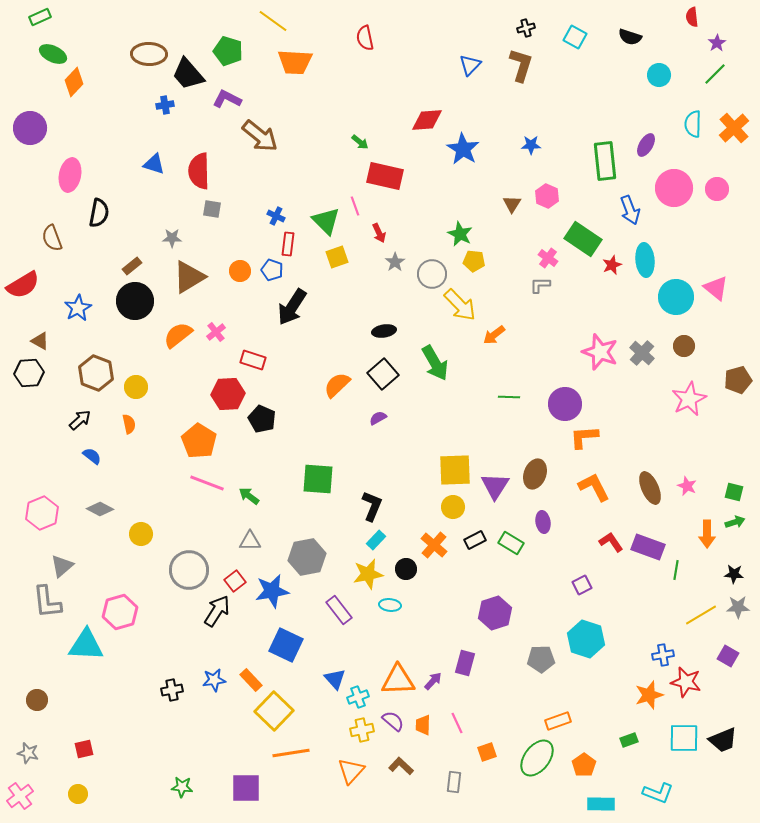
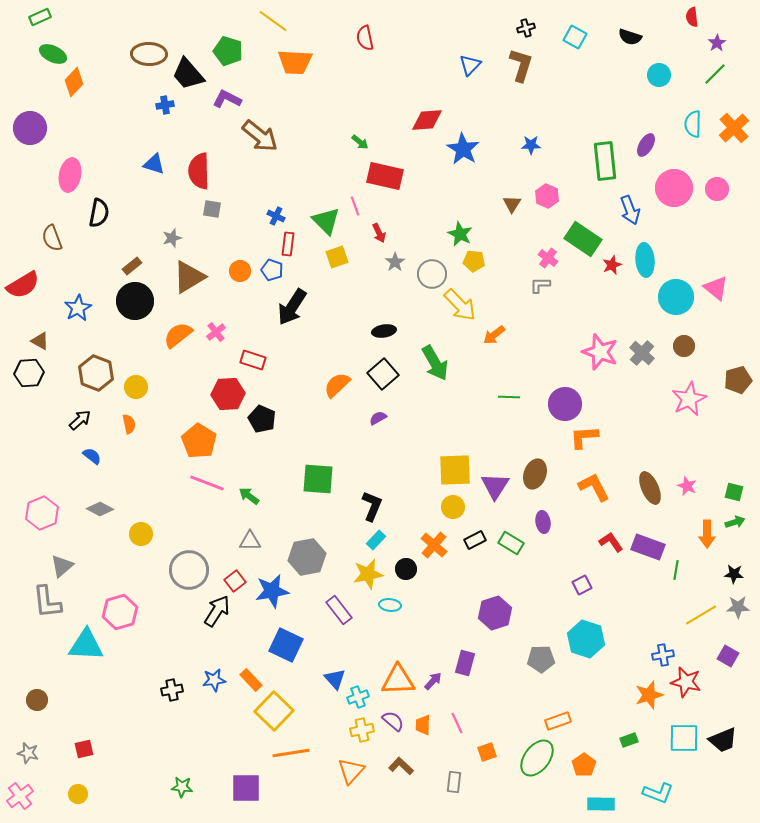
gray star at (172, 238): rotated 18 degrees counterclockwise
